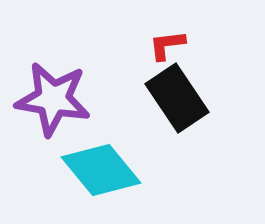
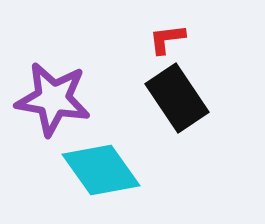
red L-shape: moved 6 px up
cyan diamond: rotated 4 degrees clockwise
